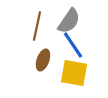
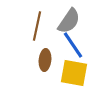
brown ellipse: moved 2 px right; rotated 15 degrees counterclockwise
